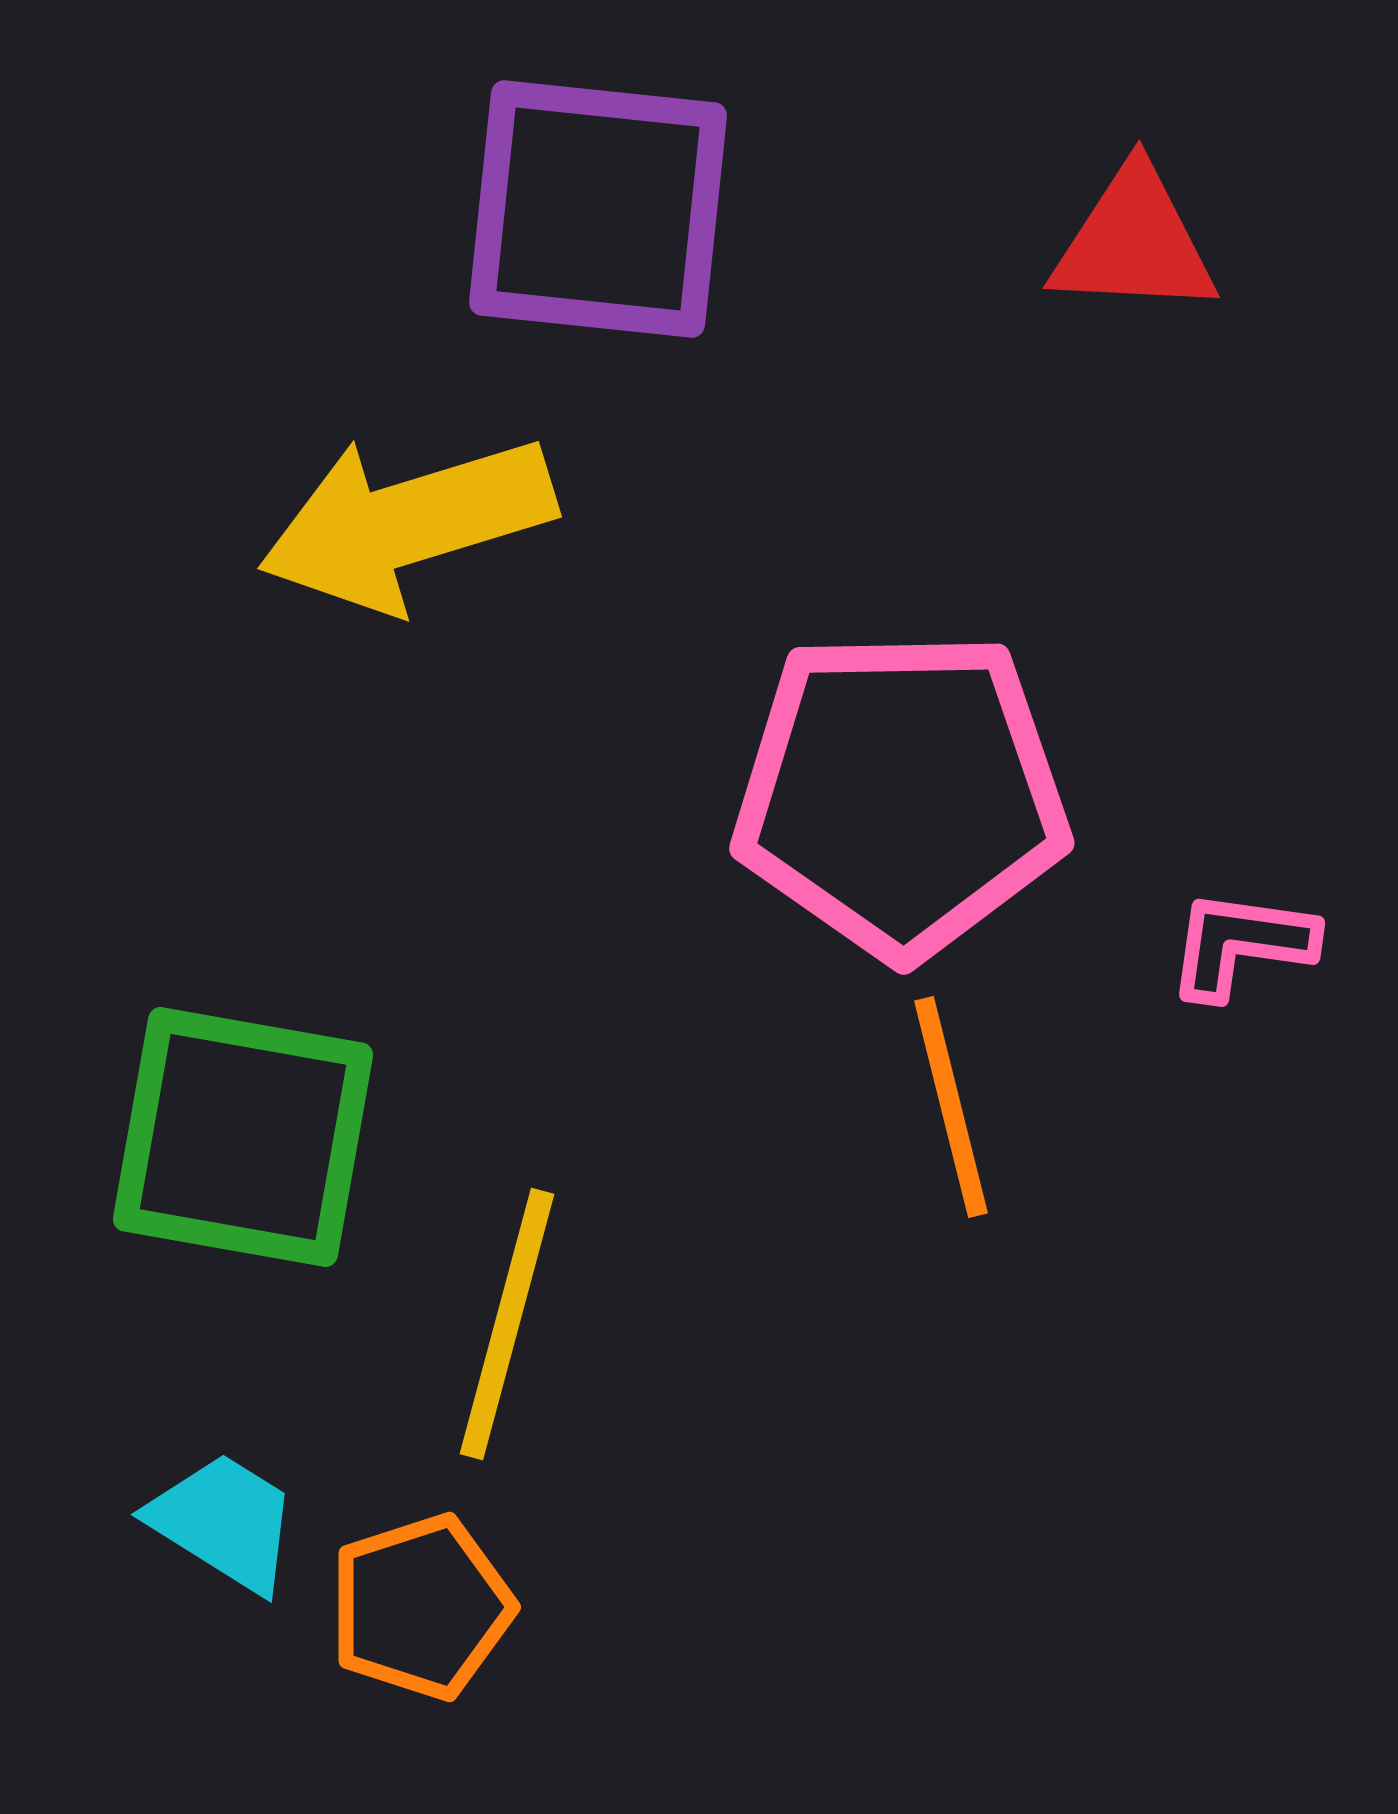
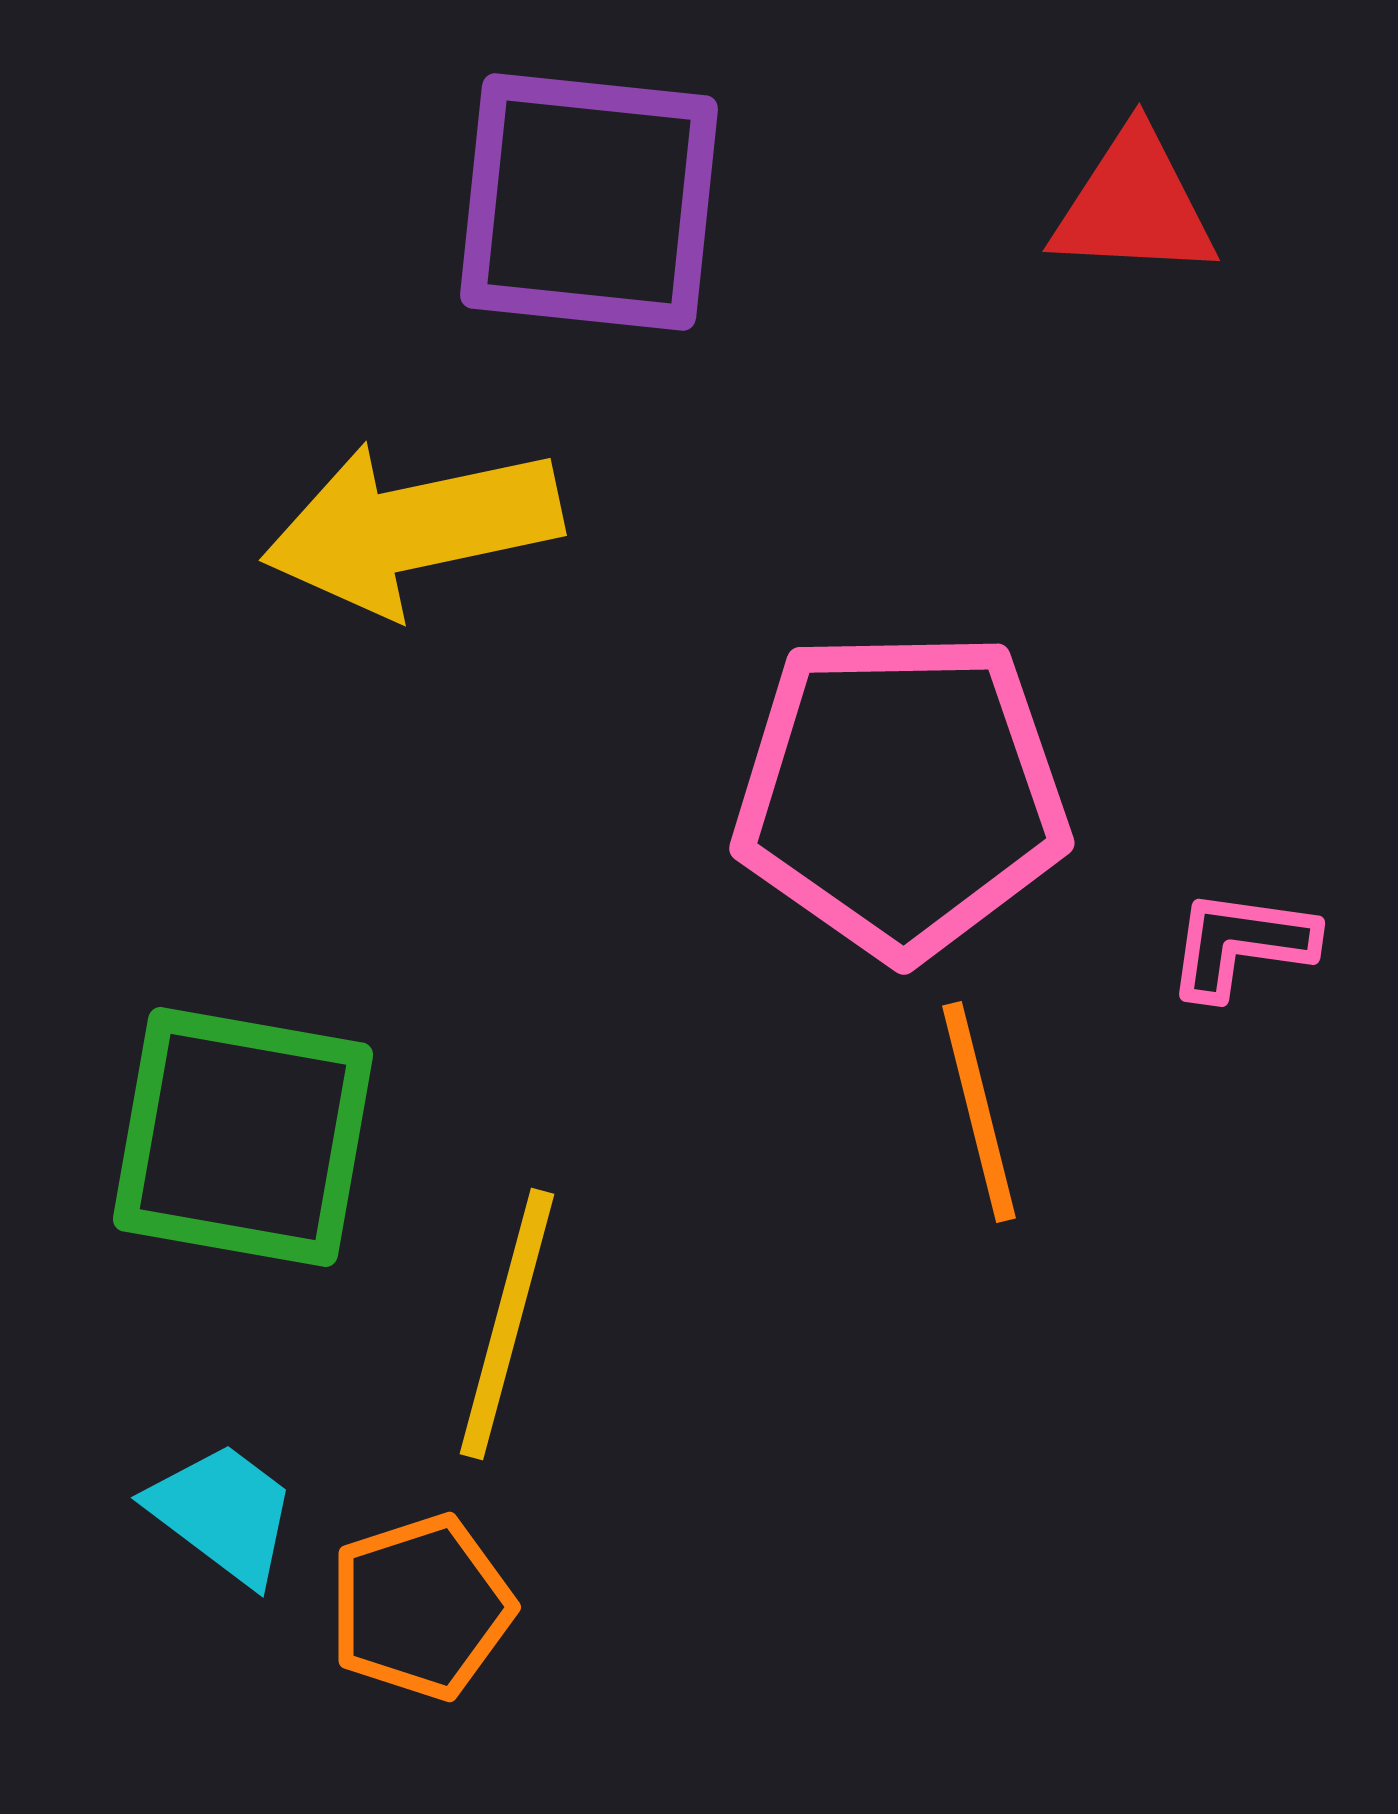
purple square: moved 9 px left, 7 px up
red triangle: moved 37 px up
yellow arrow: moved 5 px right, 5 px down; rotated 5 degrees clockwise
orange line: moved 28 px right, 5 px down
cyan trapezoid: moved 1 px left, 9 px up; rotated 5 degrees clockwise
